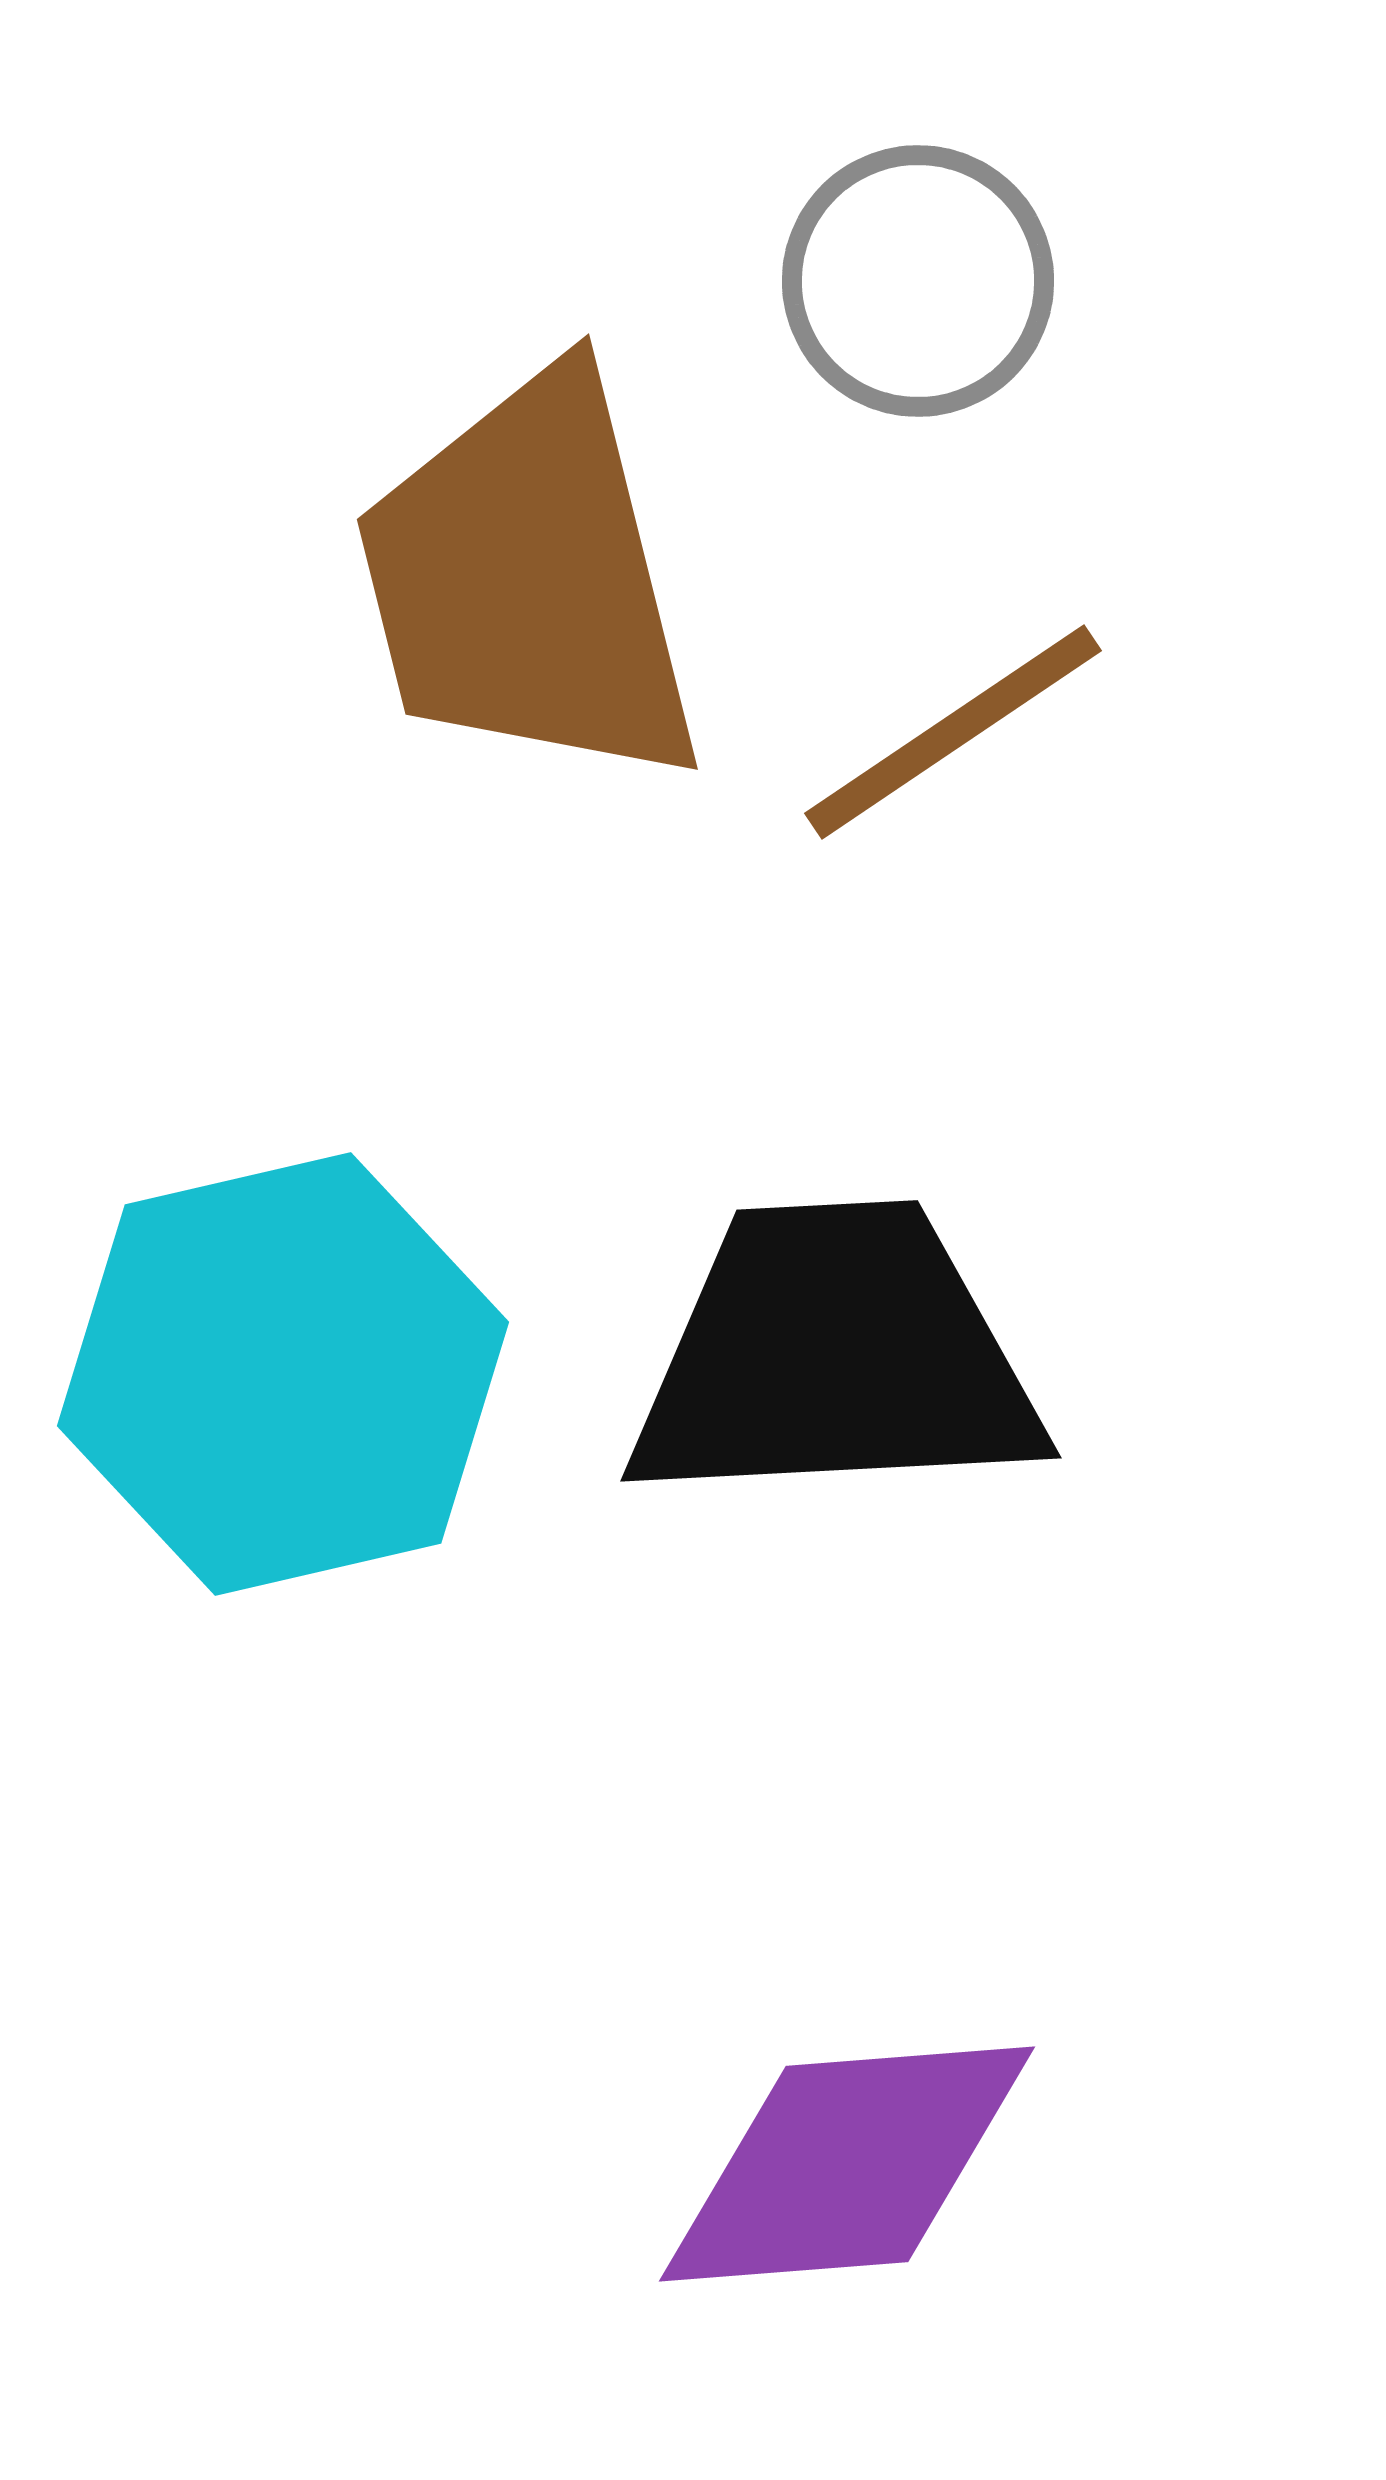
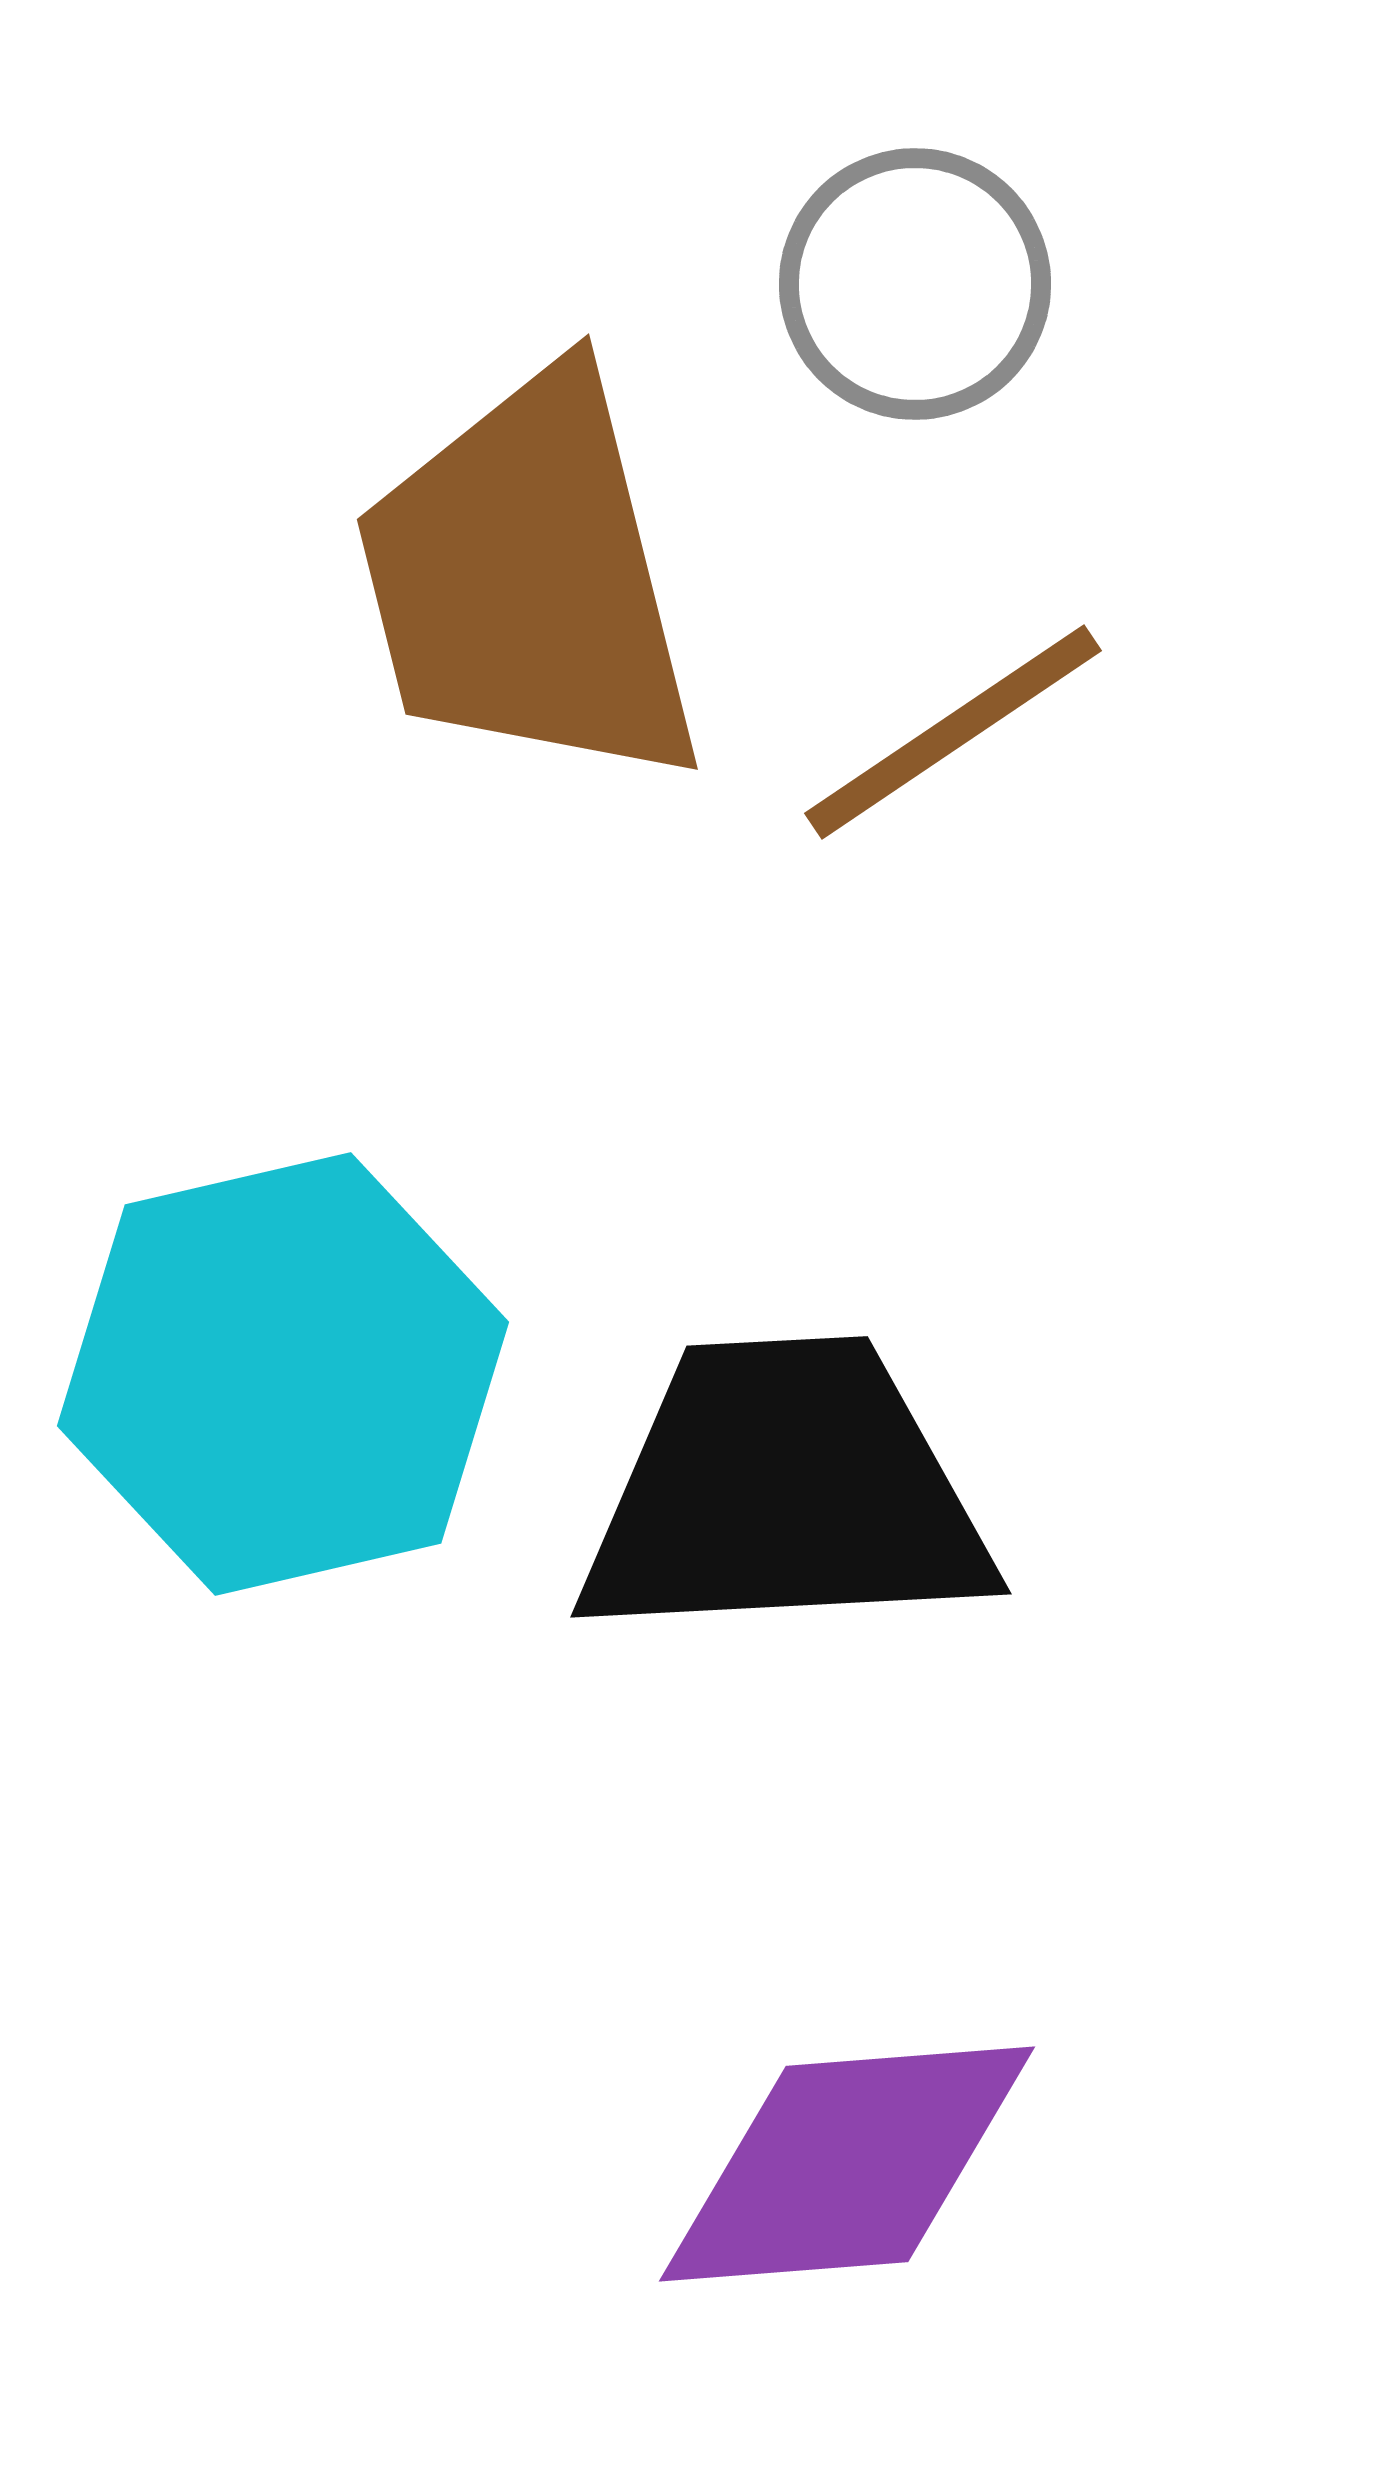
gray circle: moved 3 px left, 3 px down
black trapezoid: moved 50 px left, 136 px down
